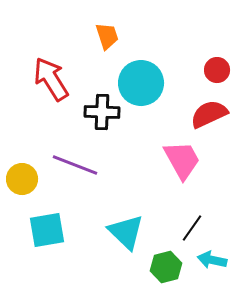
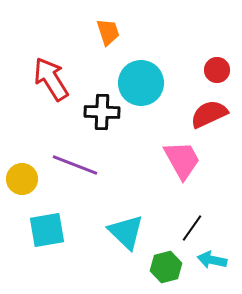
orange trapezoid: moved 1 px right, 4 px up
